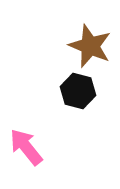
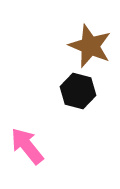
pink arrow: moved 1 px right, 1 px up
